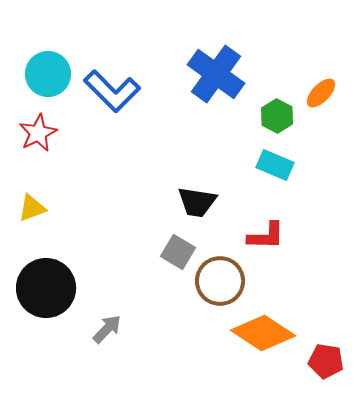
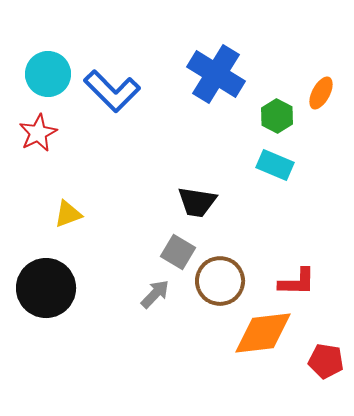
blue cross: rotated 4 degrees counterclockwise
orange ellipse: rotated 16 degrees counterclockwise
yellow triangle: moved 36 px right, 6 px down
red L-shape: moved 31 px right, 46 px down
gray arrow: moved 48 px right, 35 px up
orange diamond: rotated 40 degrees counterclockwise
